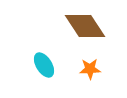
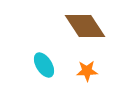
orange star: moved 3 px left, 2 px down
